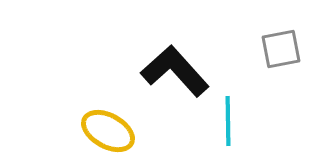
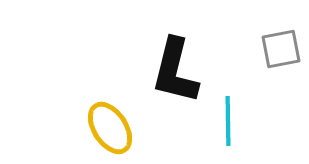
black L-shape: rotated 124 degrees counterclockwise
yellow ellipse: moved 2 px right, 3 px up; rotated 28 degrees clockwise
